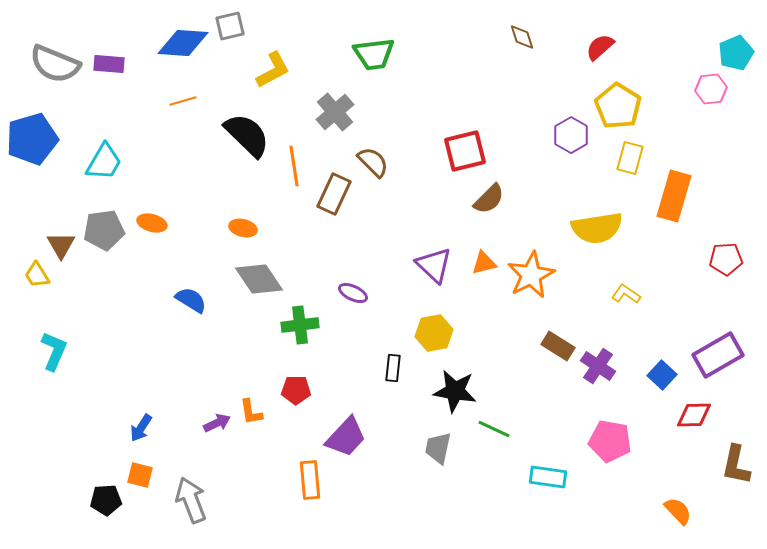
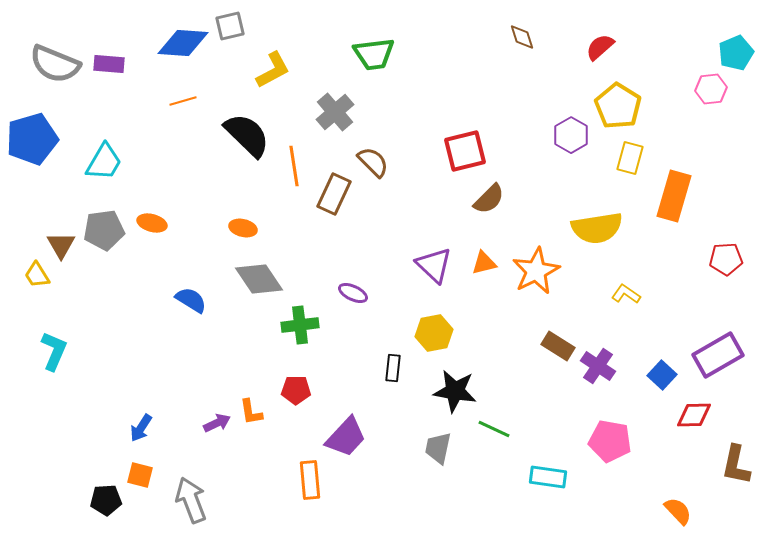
orange star at (531, 275): moved 5 px right, 4 px up
